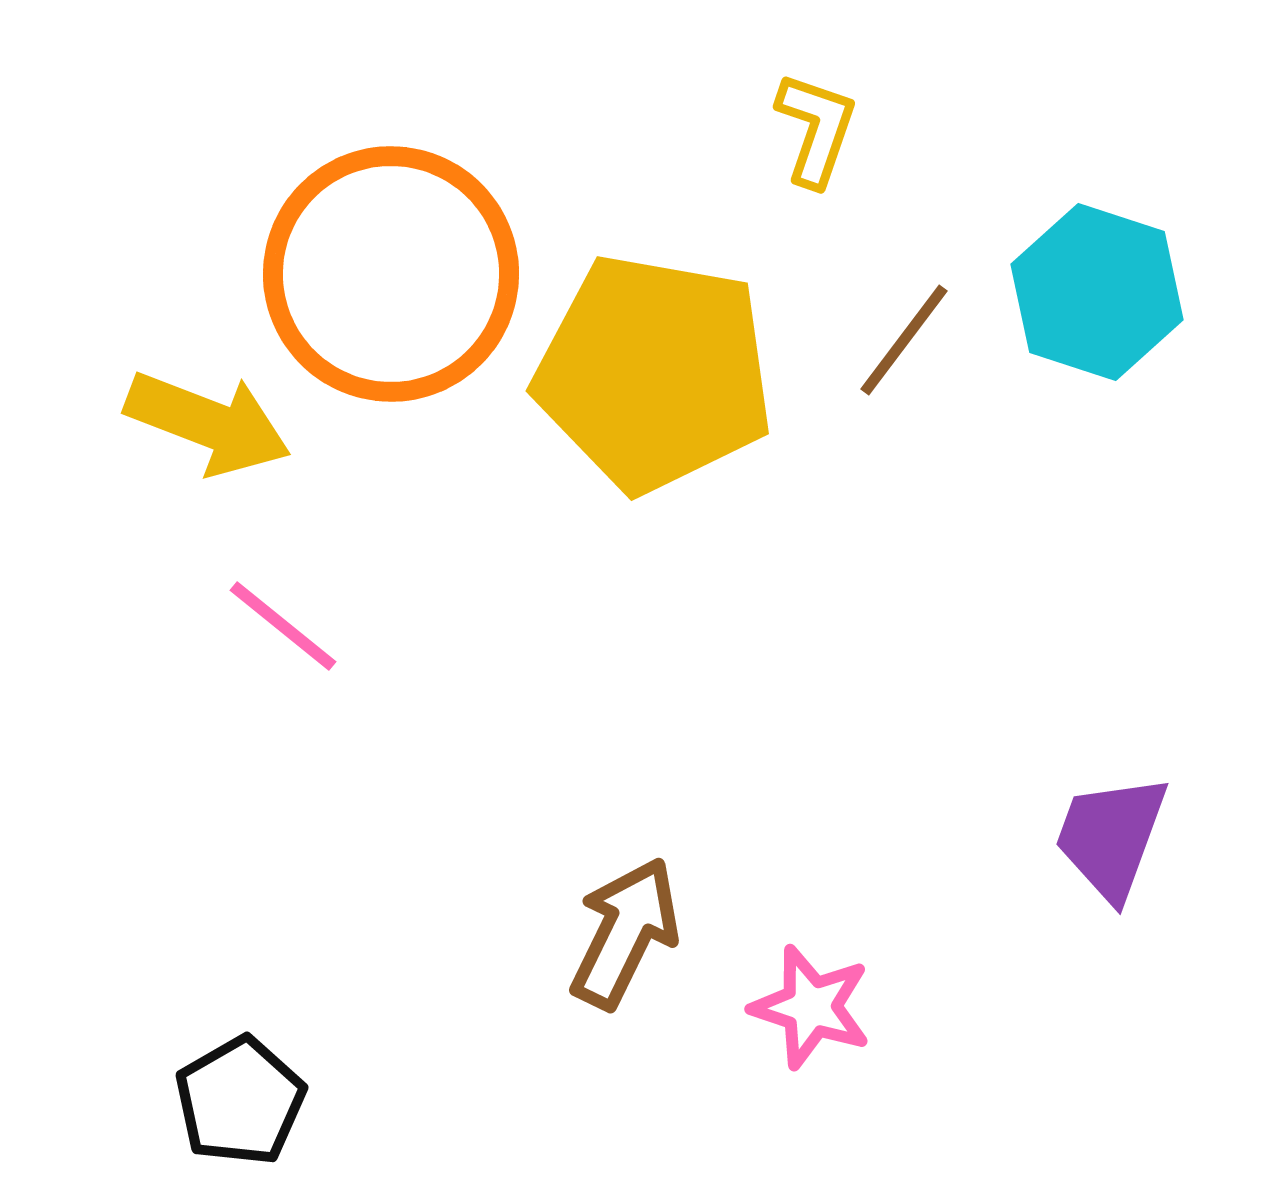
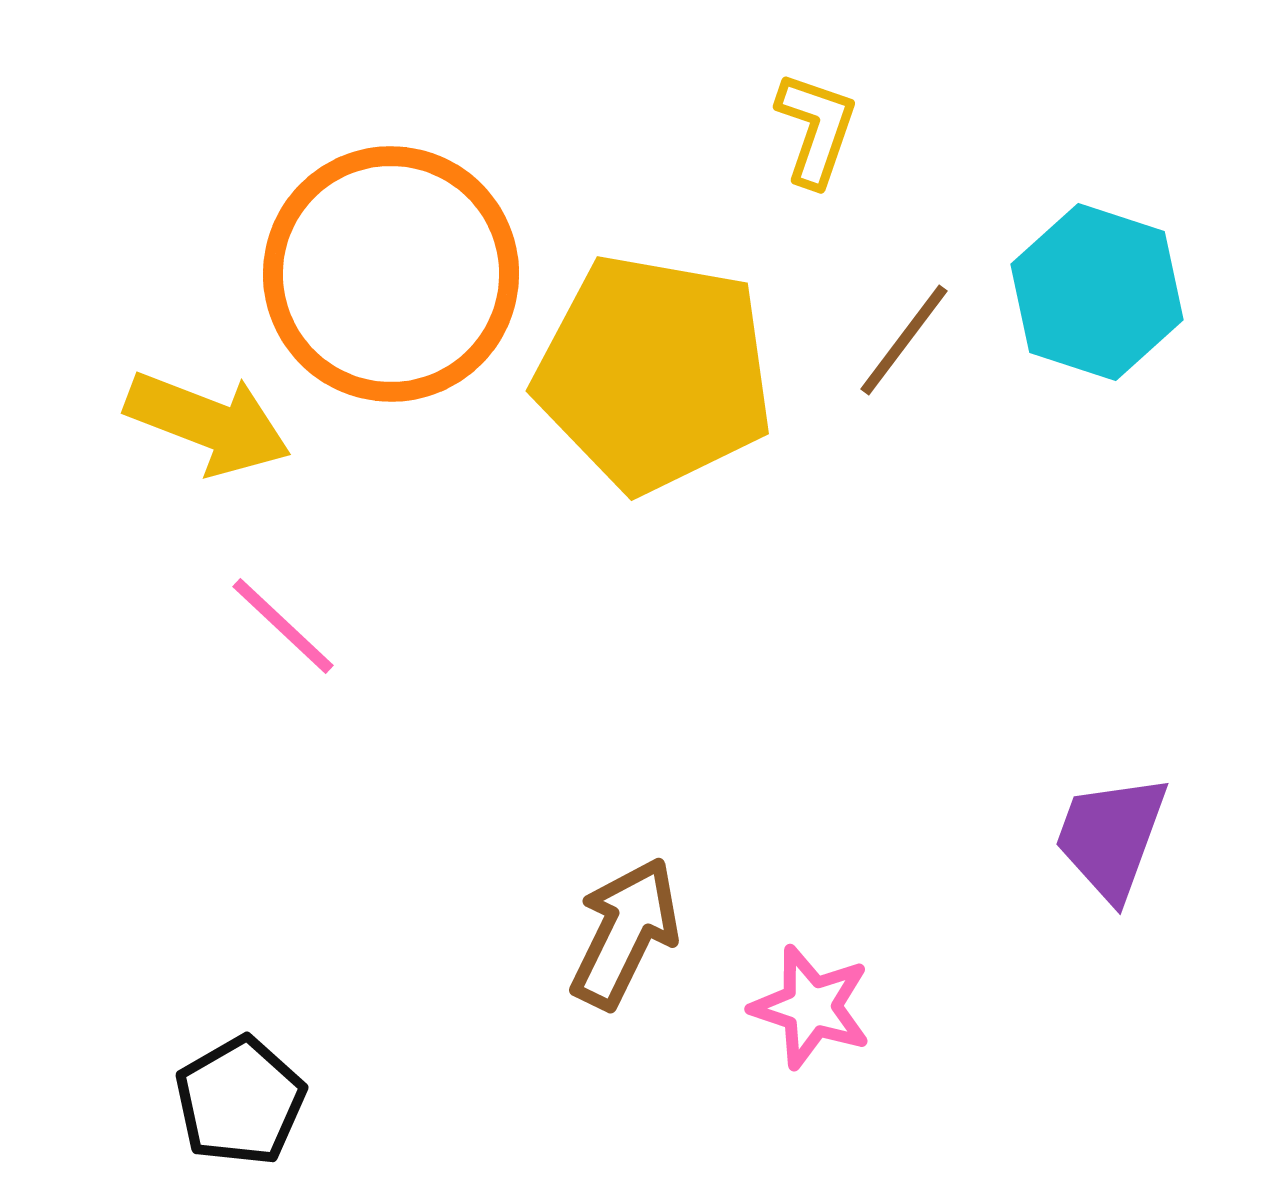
pink line: rotated 4 degrees clockwise
